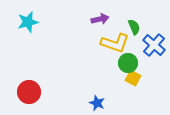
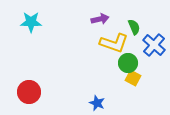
cyan star: moved 3 px right; rotated 15 degrees clockwise
yellow L-shape: moved 1 px left
